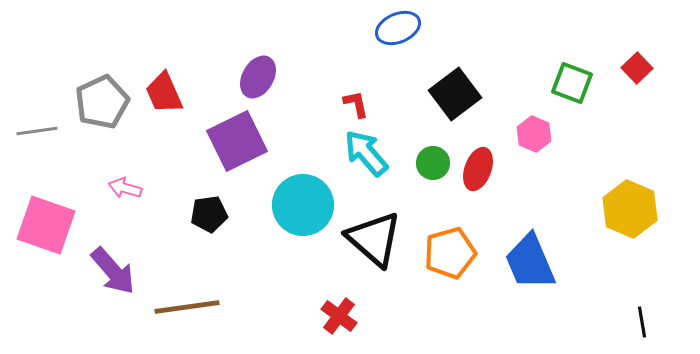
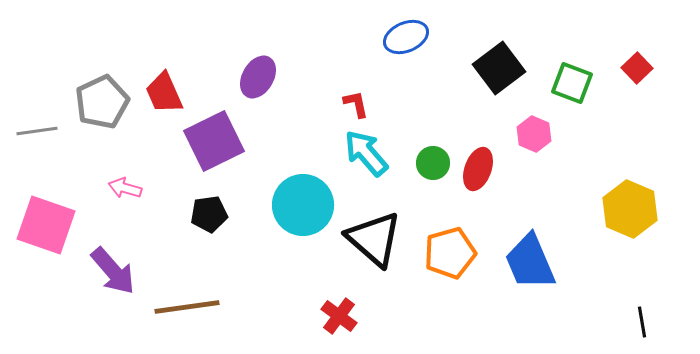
blue ellipse: moved 8 px right, 9 px down
black square: moved 44 px right, 26 px up
purple square: moved 23 px left
